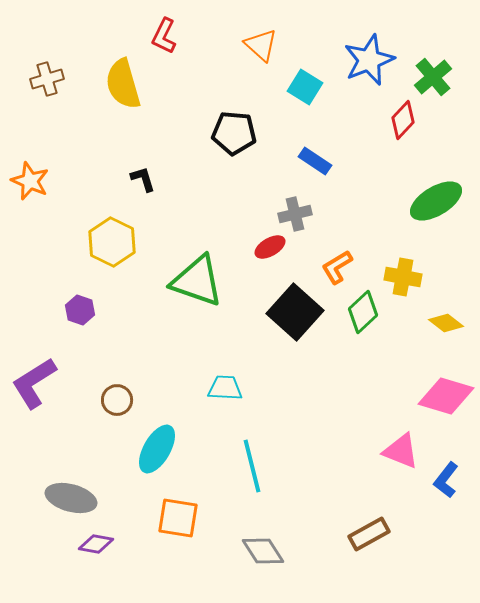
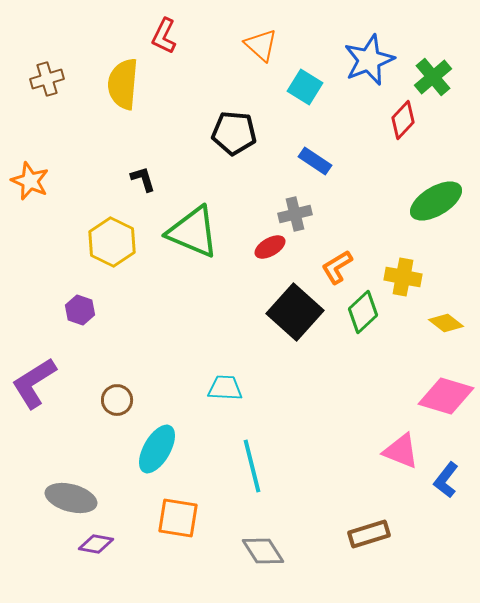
yellow semicircle: rotated 21 degrees clockwise
green triangle: moved 4 px left, 49 px up; rotated 4 degrees clockwise
brown rectangle: rotated 12 degrees clockwise
